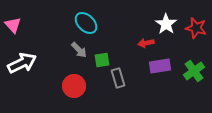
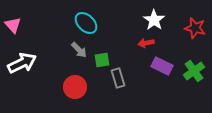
white star: moved 12 px left, 4 px up
red star: moved 1 px left
purple rectangle: moved 2 px right; rotated 35 degrees clockwise
red circle: moved 1 px right, 1 px down
